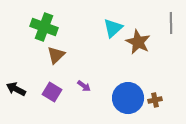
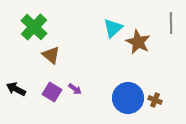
green cross: moved 10 px left; rotated 24 degrees clockwise
brown triangle: moved 5 px left; rotated 36 degrees counterclockwise
purple arrow: moved 9 px left, 3 px down
brown cross: rotated 32 degrees clockwise
